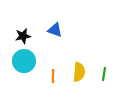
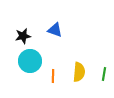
cyan circle: moved 6 px right
